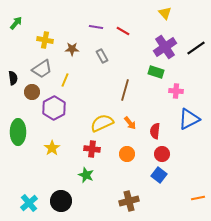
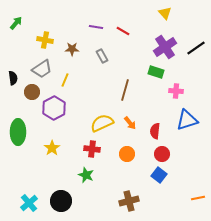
blue triangle: moved 2 px left, 1 px down; rotated 10 degrees clockwise
